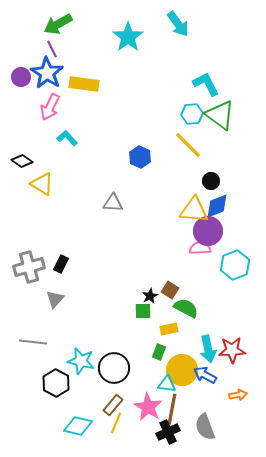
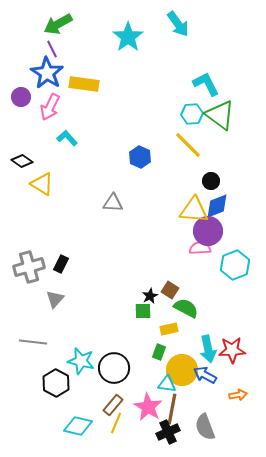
purple circle at (21, 77): moved 20 px down
